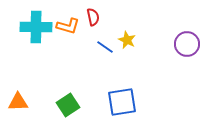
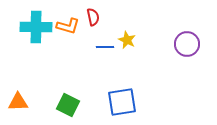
blue line: rotated 36 degrees counterclockwise
green square: rotated 30 degrees counterclockwise
